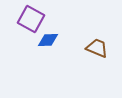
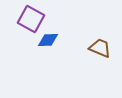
brown trapezoid: moved 3 px right
